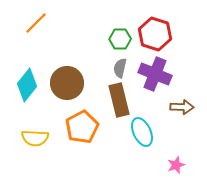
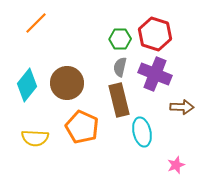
gray semicircle: moved 1 px up
orange pentagon: rotated 20 degrees counterclockwise
cyan ellipse: rotated 12 degrees clockwise
